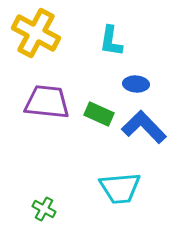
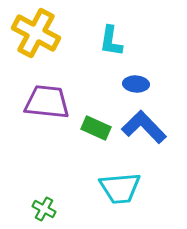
green rectangle: moved 3 px left, 14 px down
